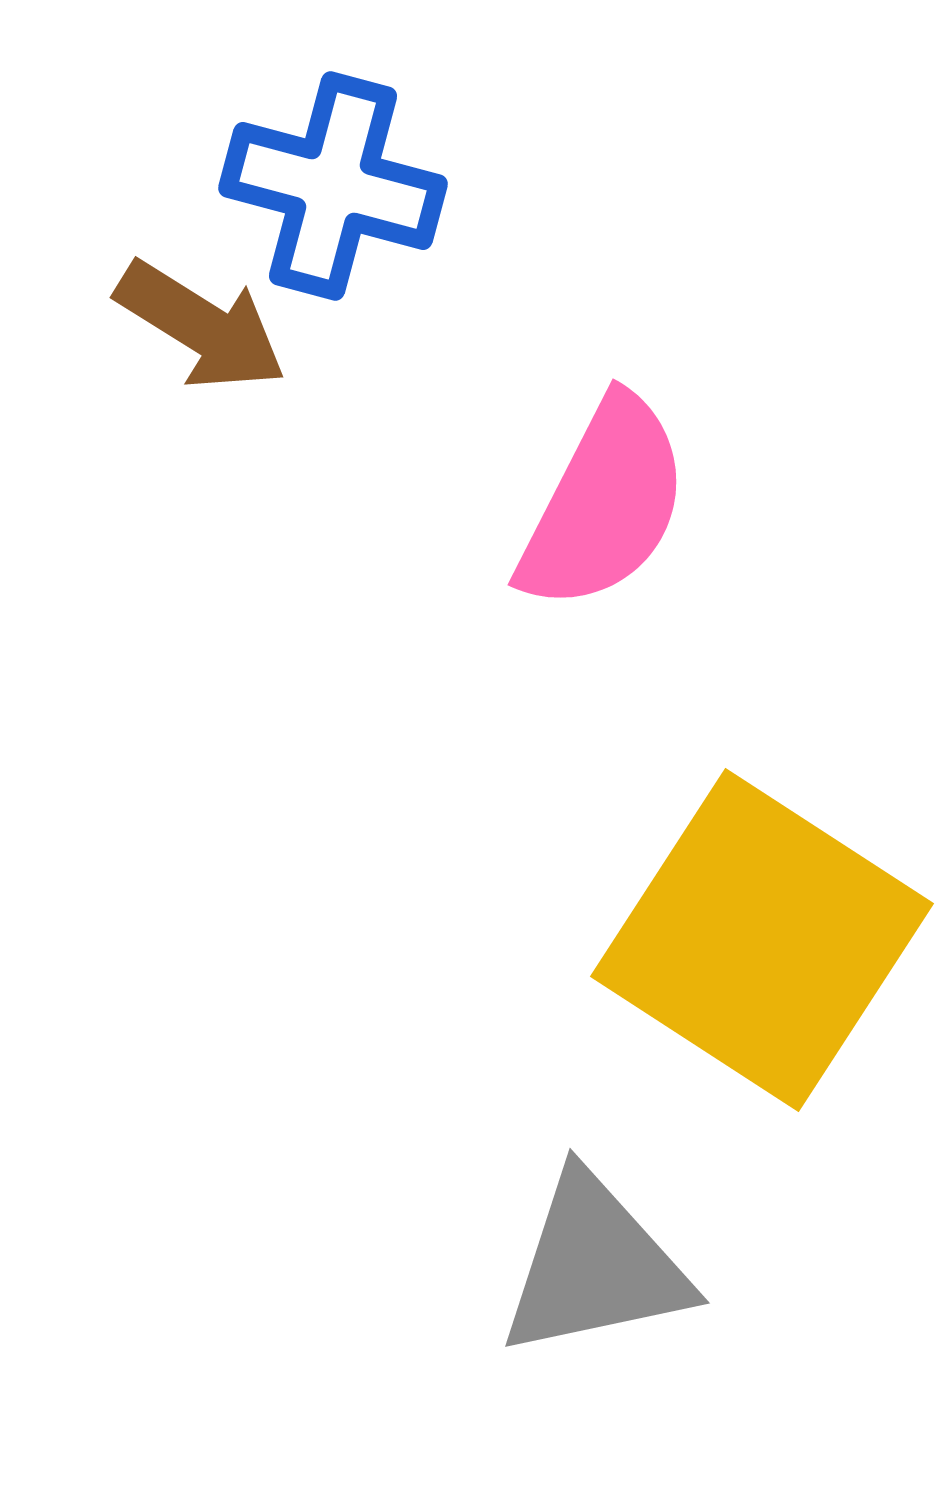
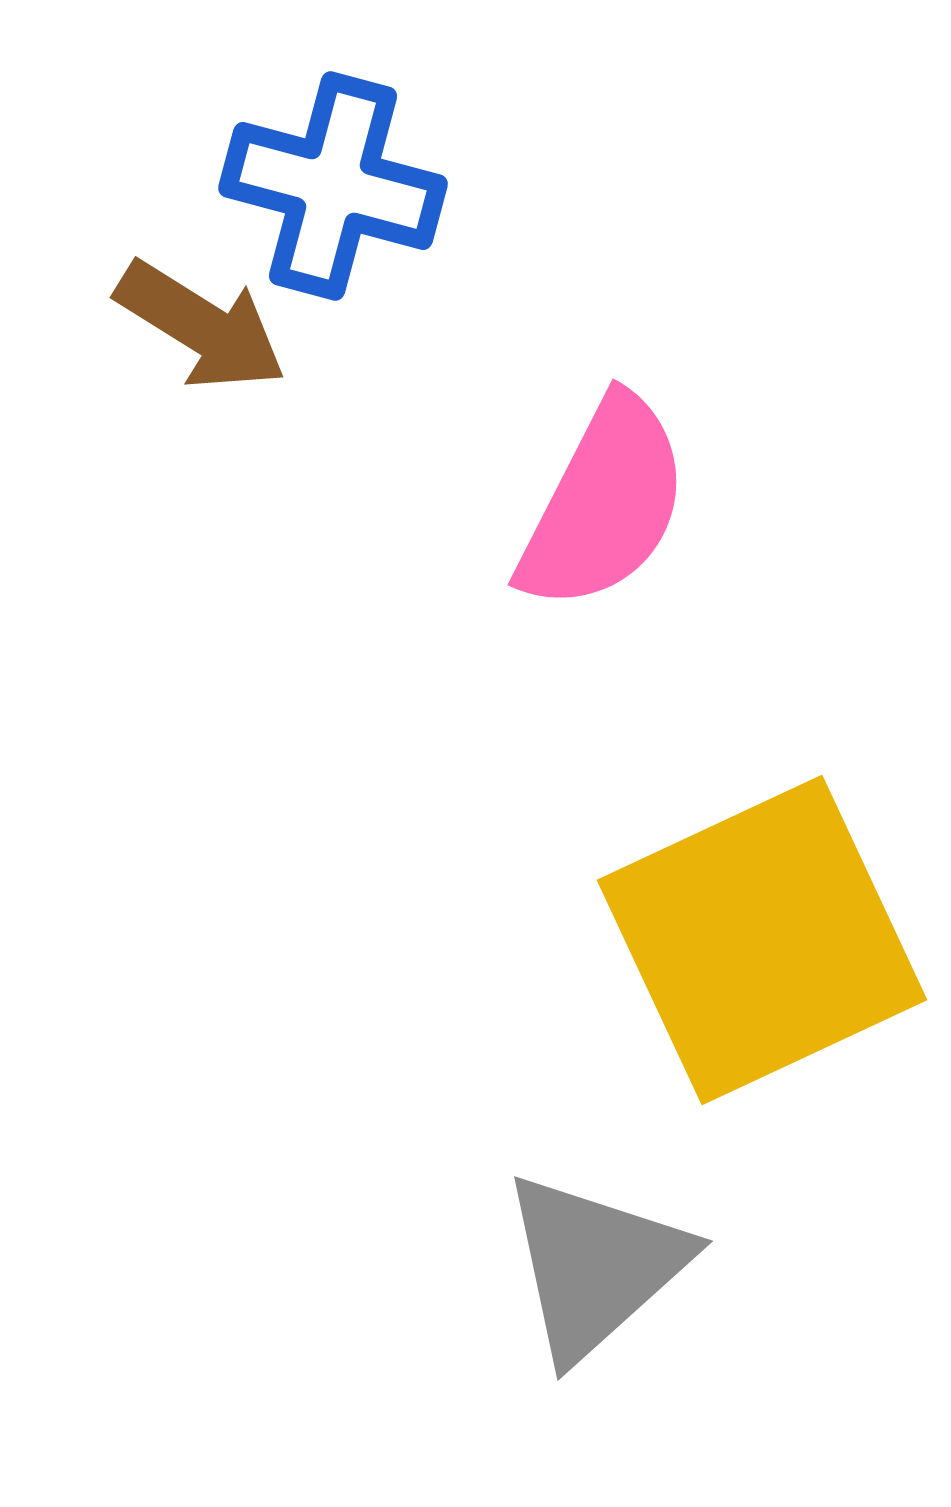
yellow square: rotated 32 degrees clockwise
gray triangle: rotated 30 degrees counterclockwise
